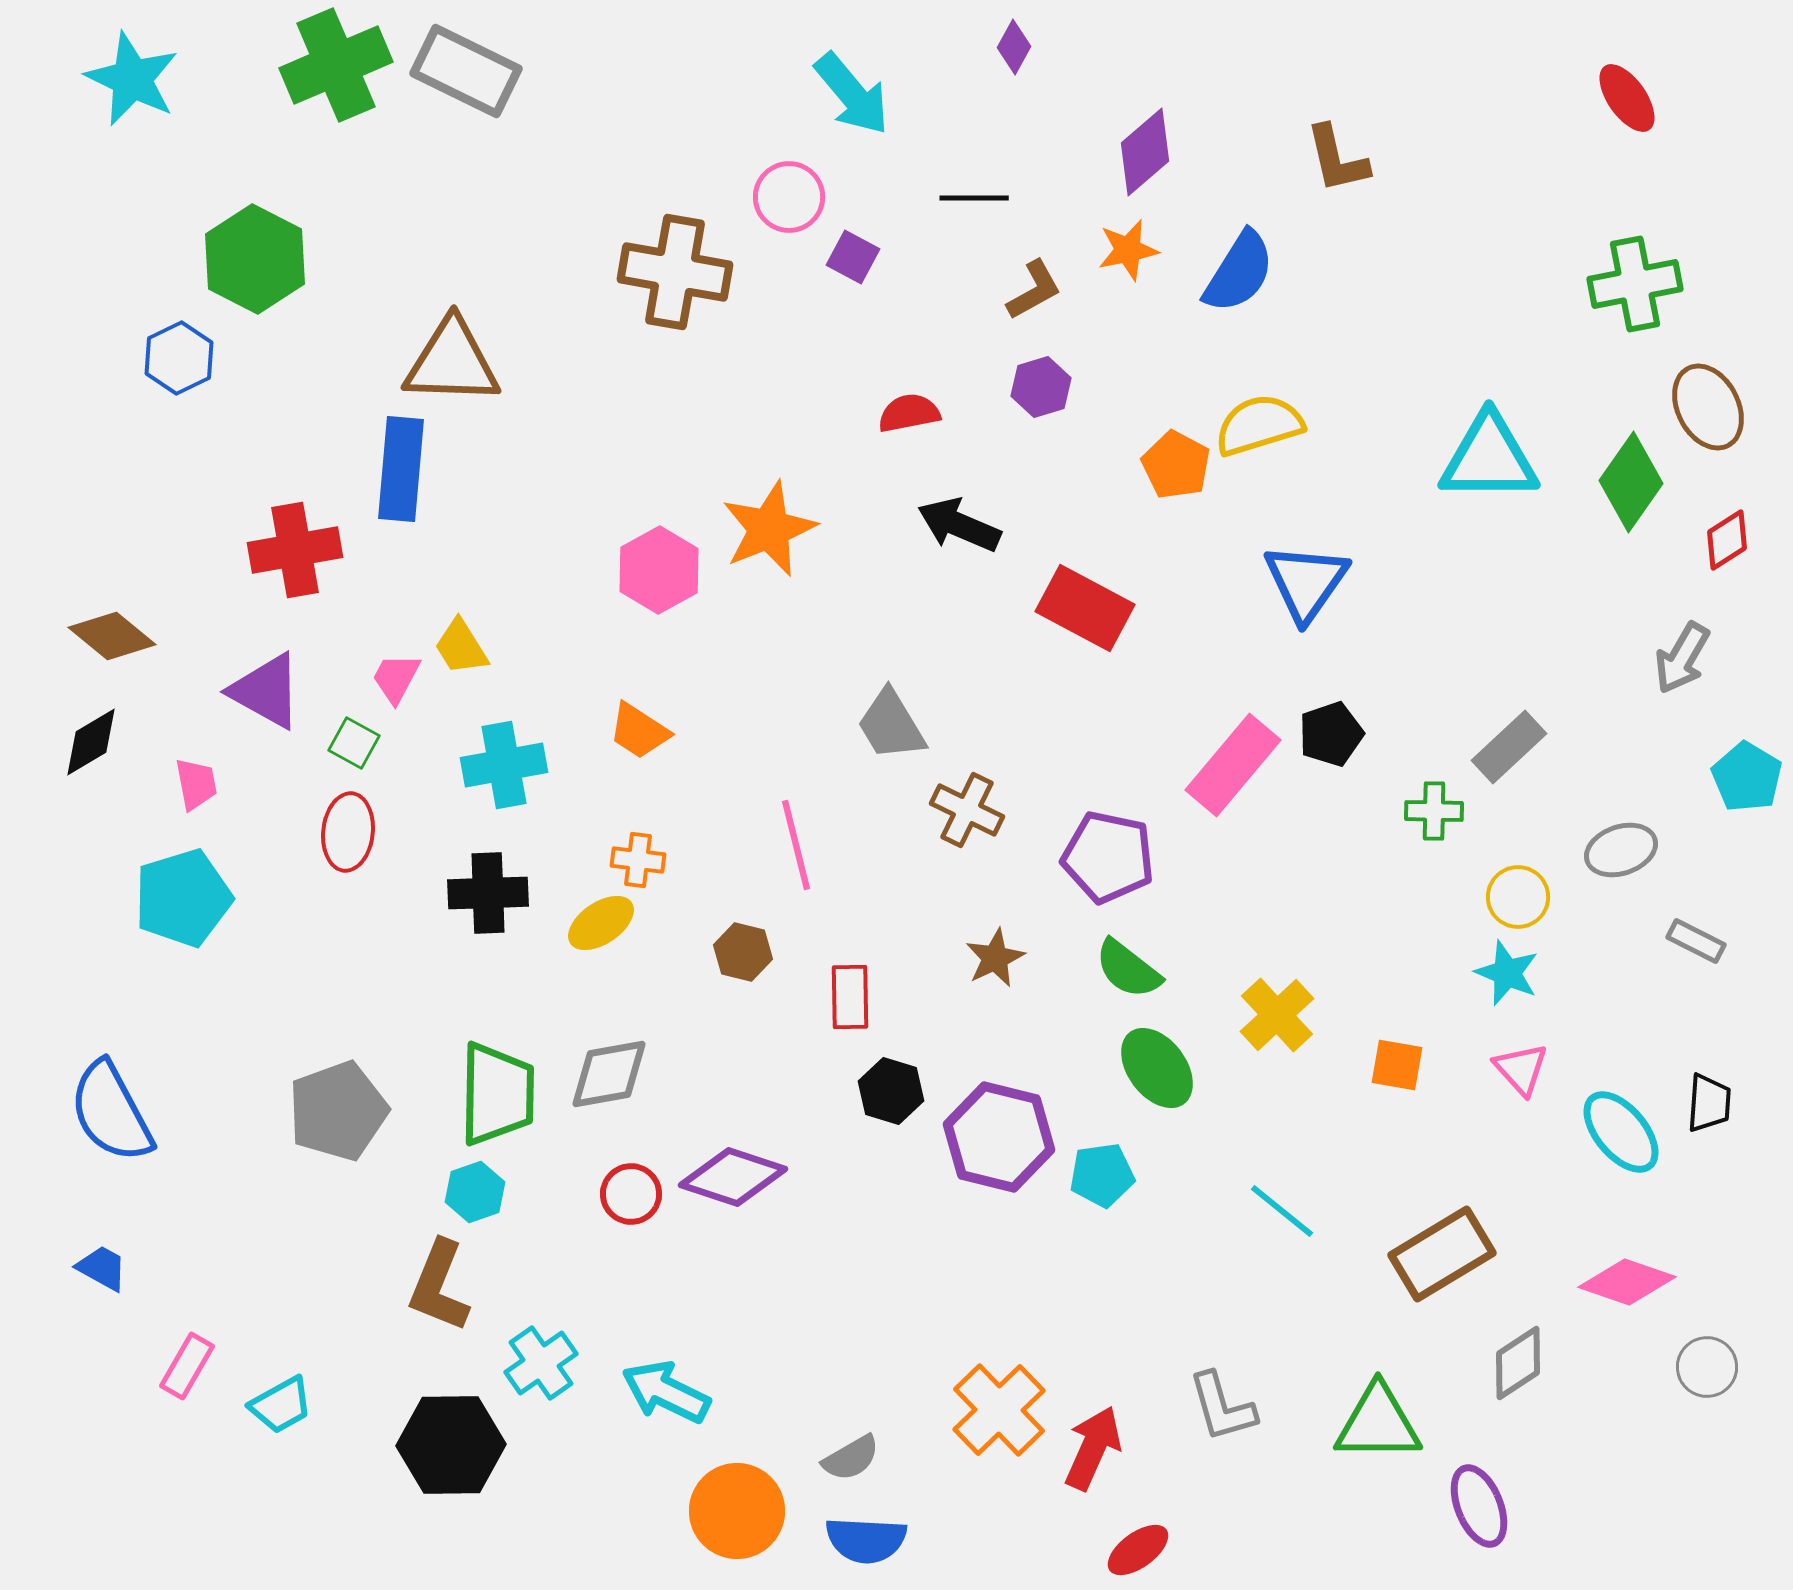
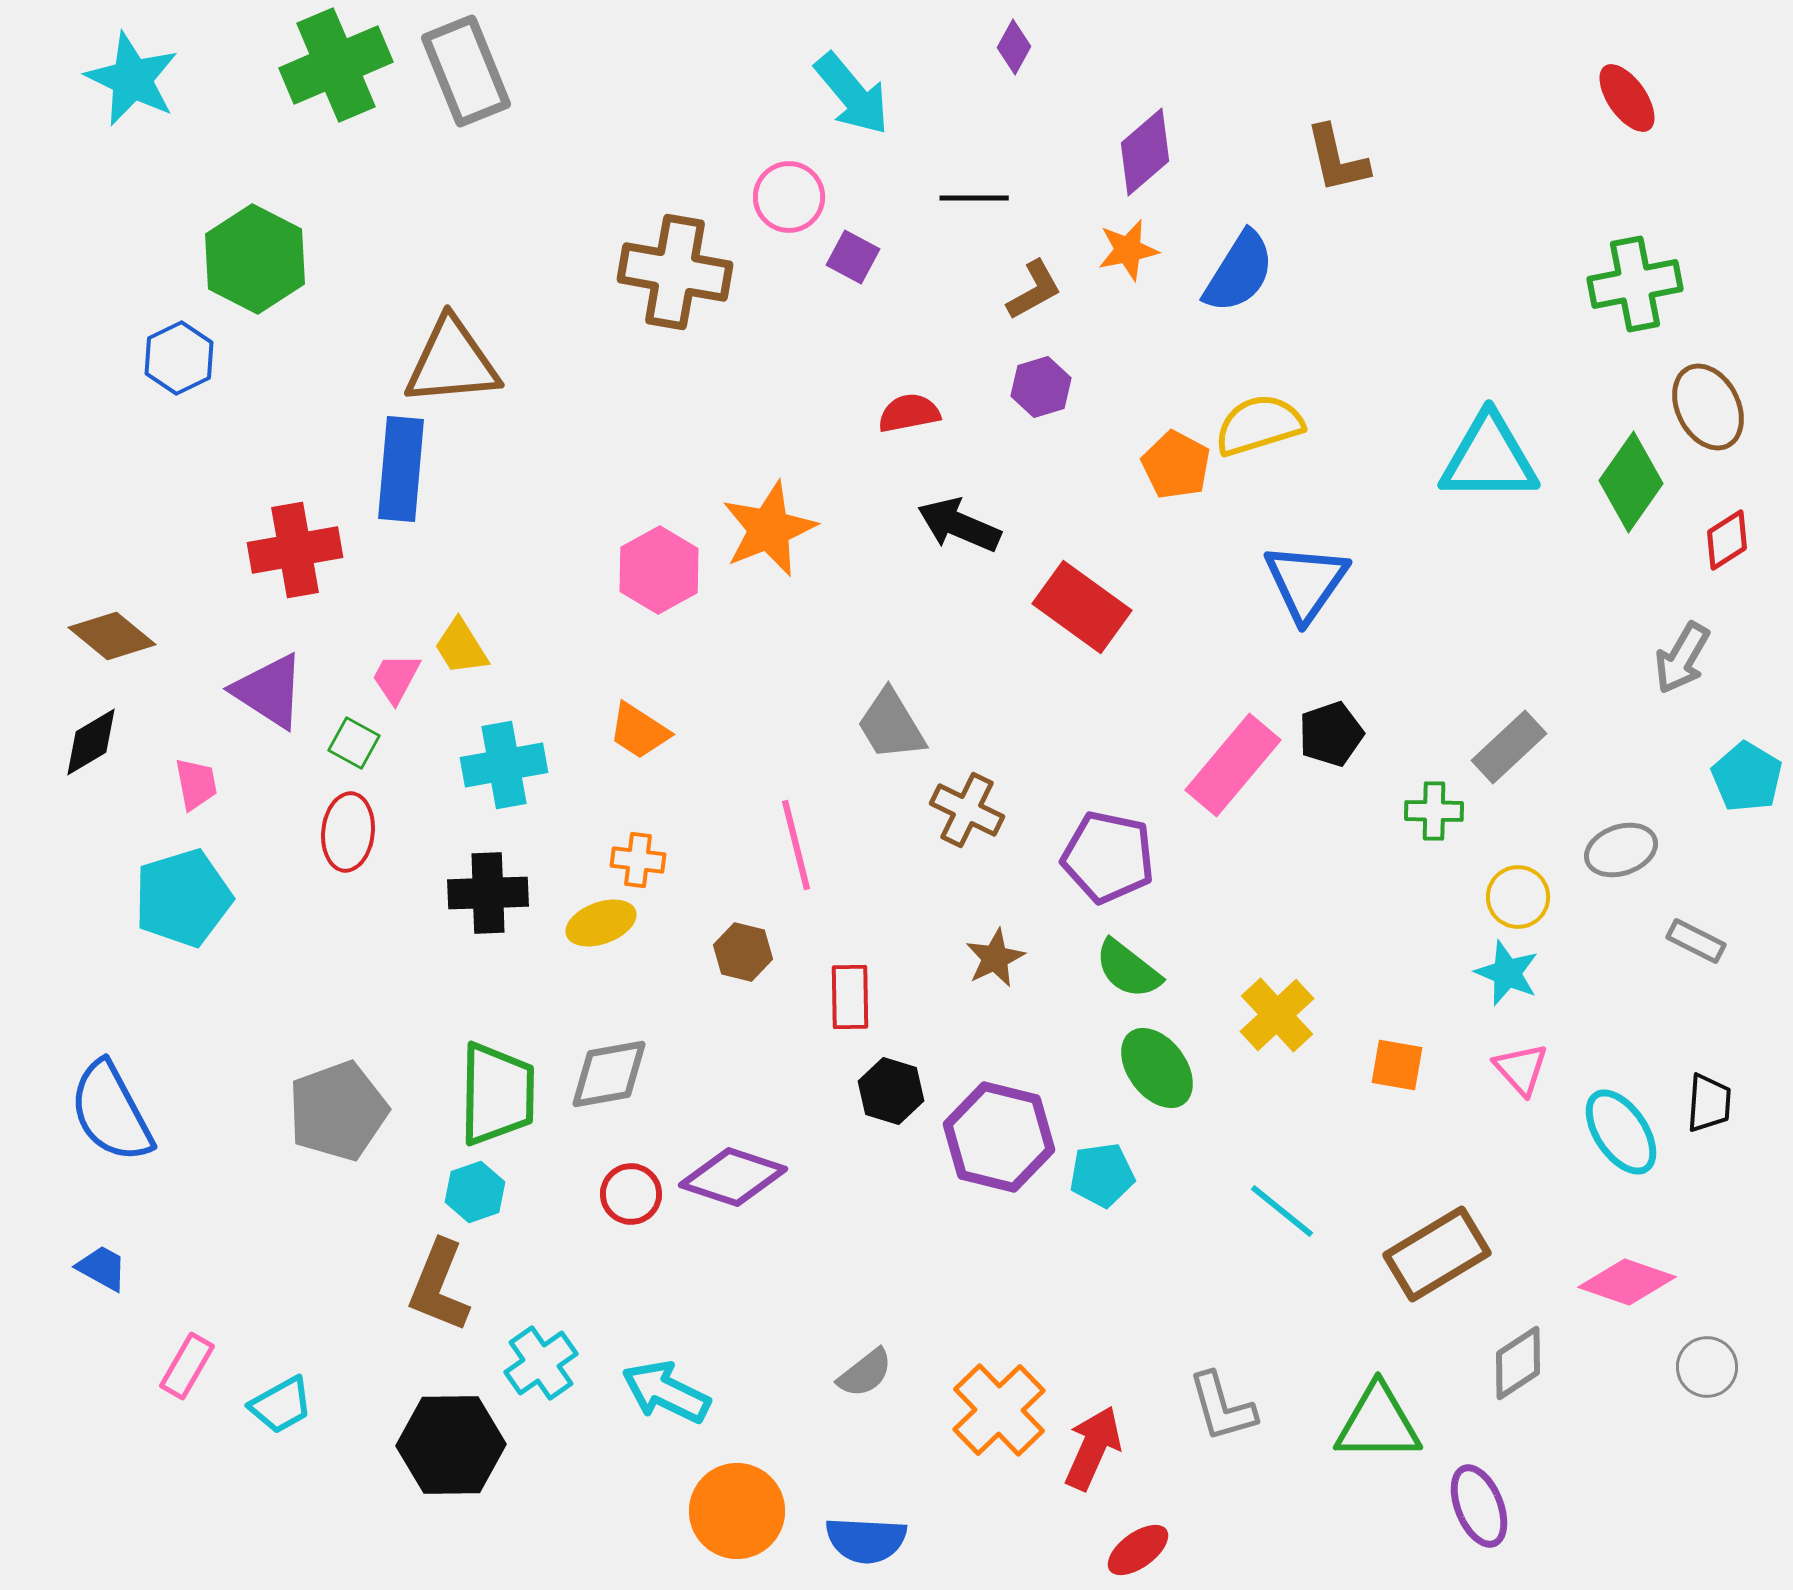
gray rectangle at (466, 71): rotated 42 degrees clockwise
brown triangle at (452, 362): rotated 7 degrees counterclockwise
red rectangle at (1085, 608): moved 3 px left, 1 px up; rotated 8 degrees clockwise
purple triangle at (266, 691): moved 3 px right; rotated 4 degrees clockwise
yellow ellipse at (601, 923): rotated 14 degrees clockwise
cyan ellipse at (1621, 1132): rotated 6 degrees clockwise
brown rectangle at (1442, 1254): moved 5 px left
gray semicircle at (851, 1458): moved 14 px right, 85 px up; rotated 8 degrees counterclockwise
